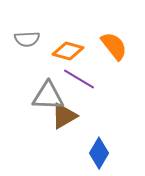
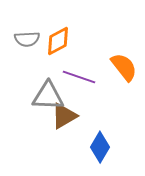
orange semicircle: moved 10 px right, 21 px down
orange diamond: moved 10 px left, 10 px up; rotated 44 degrees counterclockwise
purple line: moved 2 px up; rotated 12 degrees counterclockwise
blue diamond: moved 1 px right, 6 px up
